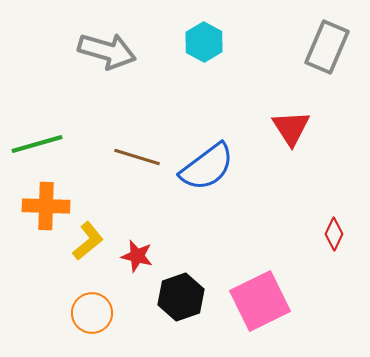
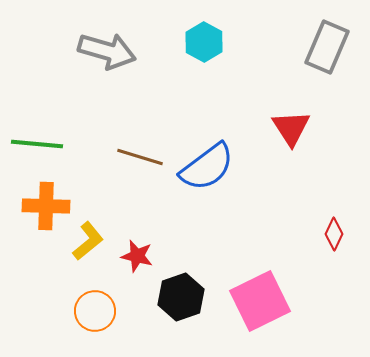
green line: rotated 21 degrees clockwise
brown line: moved 3 px right
orange circle: moved 3 px right, 2 px up
